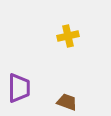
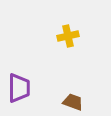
brown trapezoid: moved 6 px right
